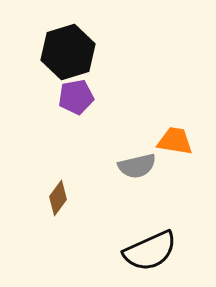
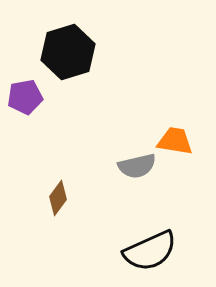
purple pentagon: moved 51 px left
